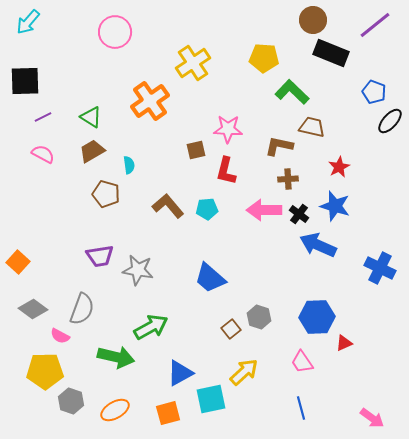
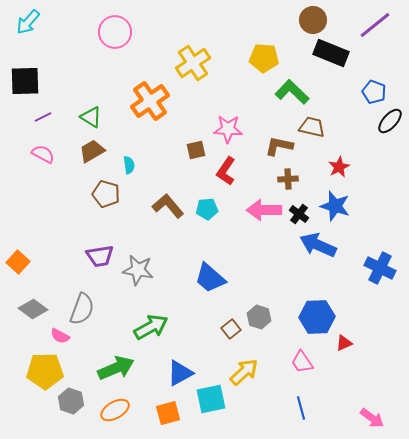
red L-shape at (226, 171): rotated 20 degrees clockwise
green arrow at (116, 357): moved 11 px down; rotated 36 degrees counterclockwise
